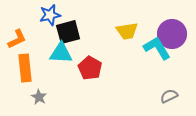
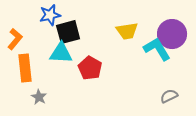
orange L-shape: moved 2 px left; rotated 25 degrees counterclockwise
cyan L-shape: moved 1 px down
